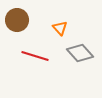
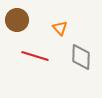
gray diamond: moved 1 px right, 4 px down; rotated 44 degrees clockwise
